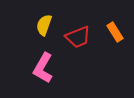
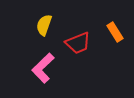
red trapezoid: moved 6 px down
pink L-shape: rotated 16 degrees clockwise
